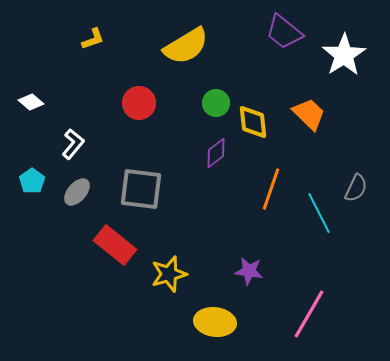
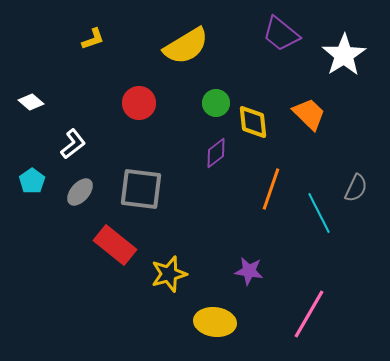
purple trapezoid: moved 3 px left, 2 px down
white L-shape: rotated 12 degrees clockwise
gray ellipse: moved 3 px right
